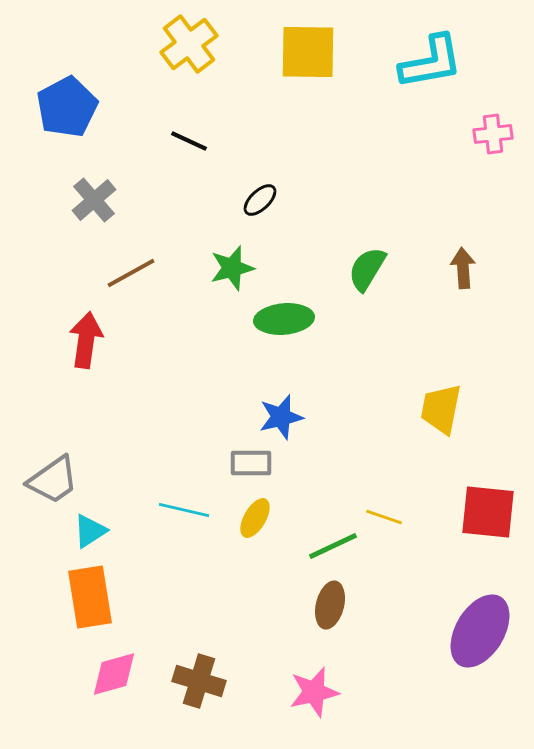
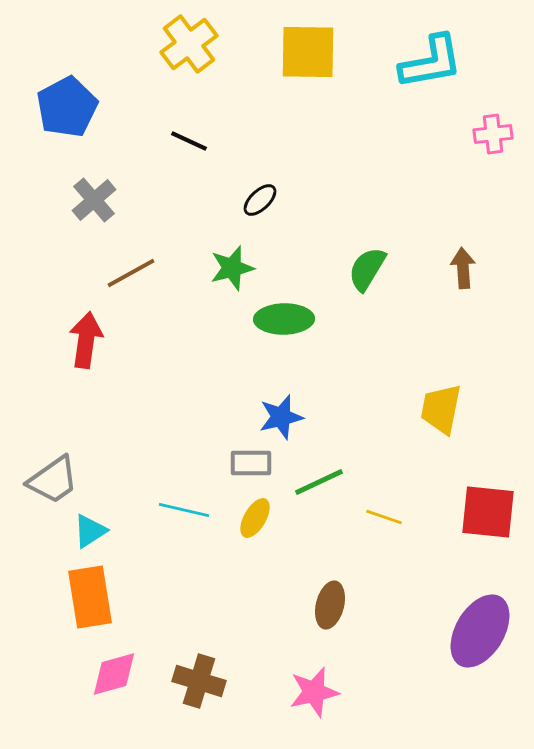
green ellipse: rotated 4 degrees clockwise
green line: moved 14 px left, 64 px up
